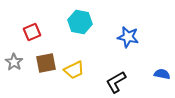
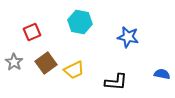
brown square: rotated 25 degrees counterclockwise
black L-shape: rotated 145 degrees counterclockwise
